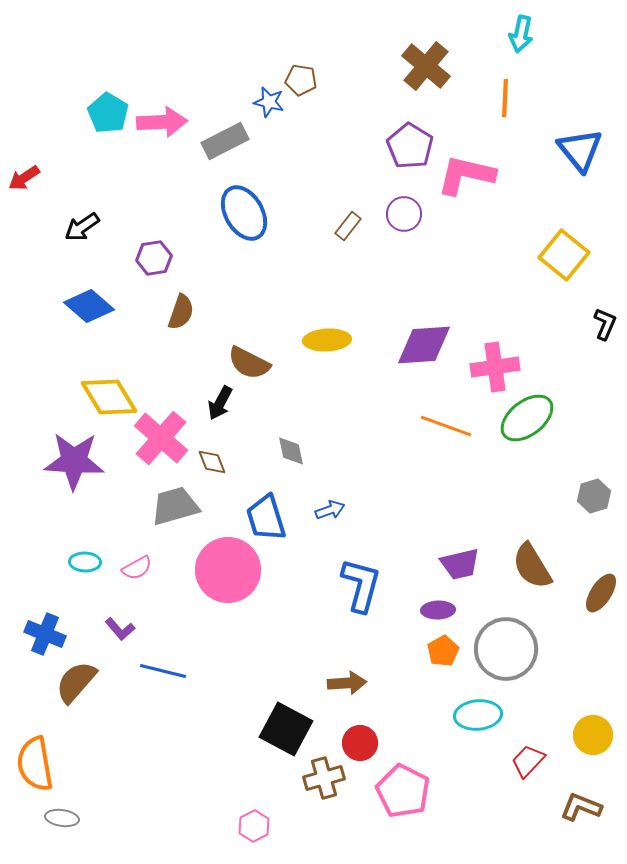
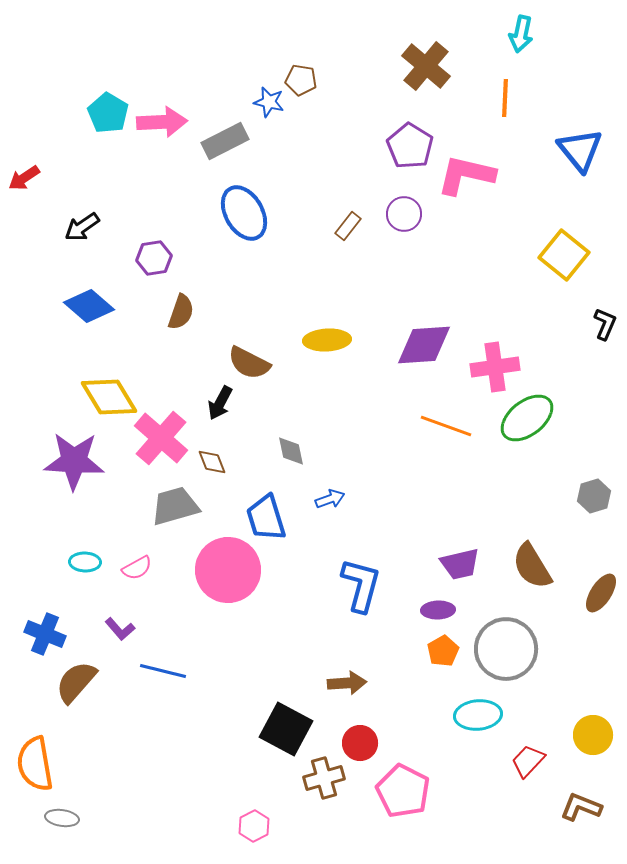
blue arrow at (330, 510): moved 11 px up
